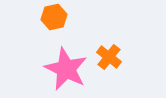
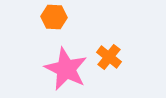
orange hexagon: rotated 15 degrees clockwise
